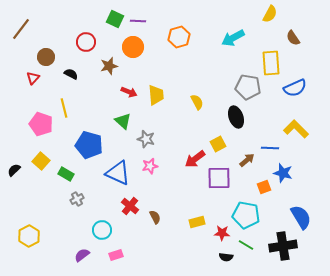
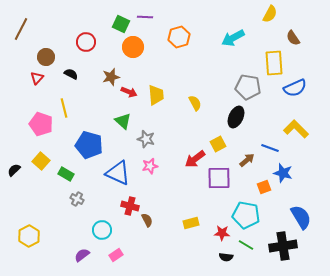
green square at (115, 19): moved 6 px right, 5 px down
purple line at (138, 21): moved 7 px right, 4 px up
brown line at (21, 29): rotated 10 degrees counterclockwise
yellow rectangle at (271, 63): moved 3 px right
brown star at (109, 66): moved 2 px right, 11 px down
red triangle at (33, 78): moved 4 px right
yellow semicircle at (197, 102): moved 2 px left, 1 px down
black ellipse at (236, 117): rotated 45 degrees clockwise
blue line at (270, 148): rotated 18 degrees clockwise
gray cross at (77, 199): rotated 32 degrees counterclockwise
red cross at (130, 206): rotated 24 degrees counterclockwise
brown semicircle at (155, 217): moved 8 px left, 3 px down
yellow rectangle at (197, 222): moved 6 px left, 1 px down
pink rectangle at (116, 255): rotated 16 degrees counterclockwise
